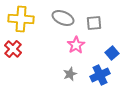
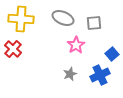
blue square: moved 1 px down
